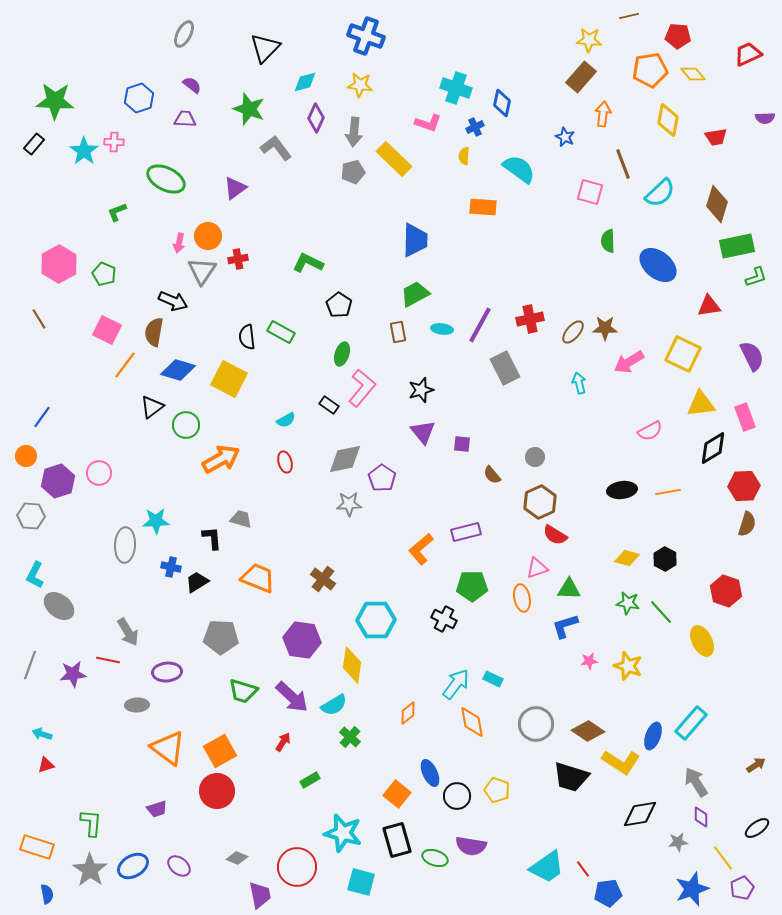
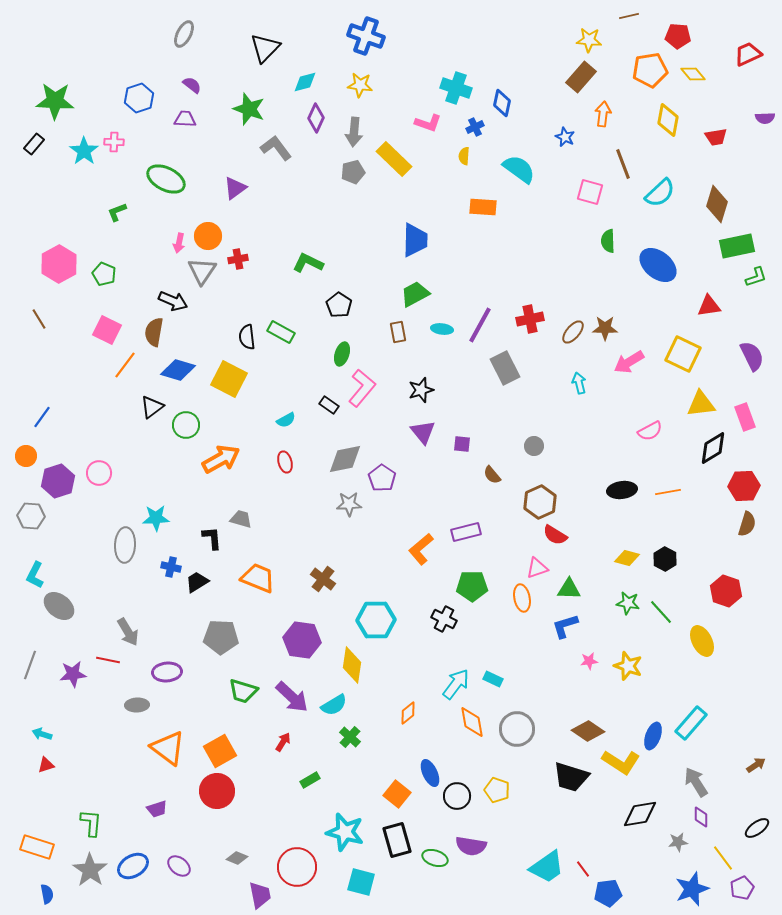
gray circle at (535, 457): moved 1 px left, 11 px up
cyan star at (156, 521): moved 3 px up
gray circle at (536, 724): moved 19 px left, 5 px down
cyan star at (343, 833): moved 2 px right, 1 px up
